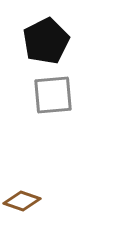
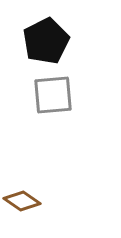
brown diamond: rotated 15 degrees clockwise
